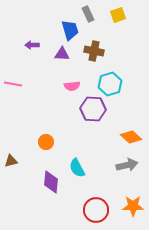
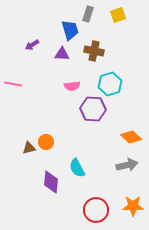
gray rectangle: rotated 42 degrees clockwise
purple arrow: rotated 32 degrees counterclockwise
brown triangle: moved 18 px right, 13 px up
